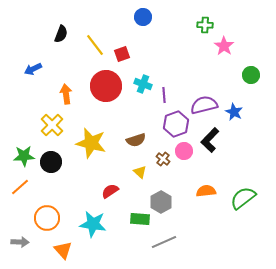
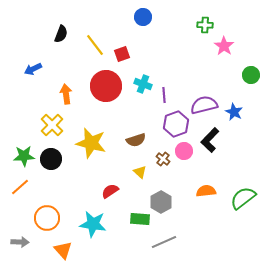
black circle: moved 3 px up
